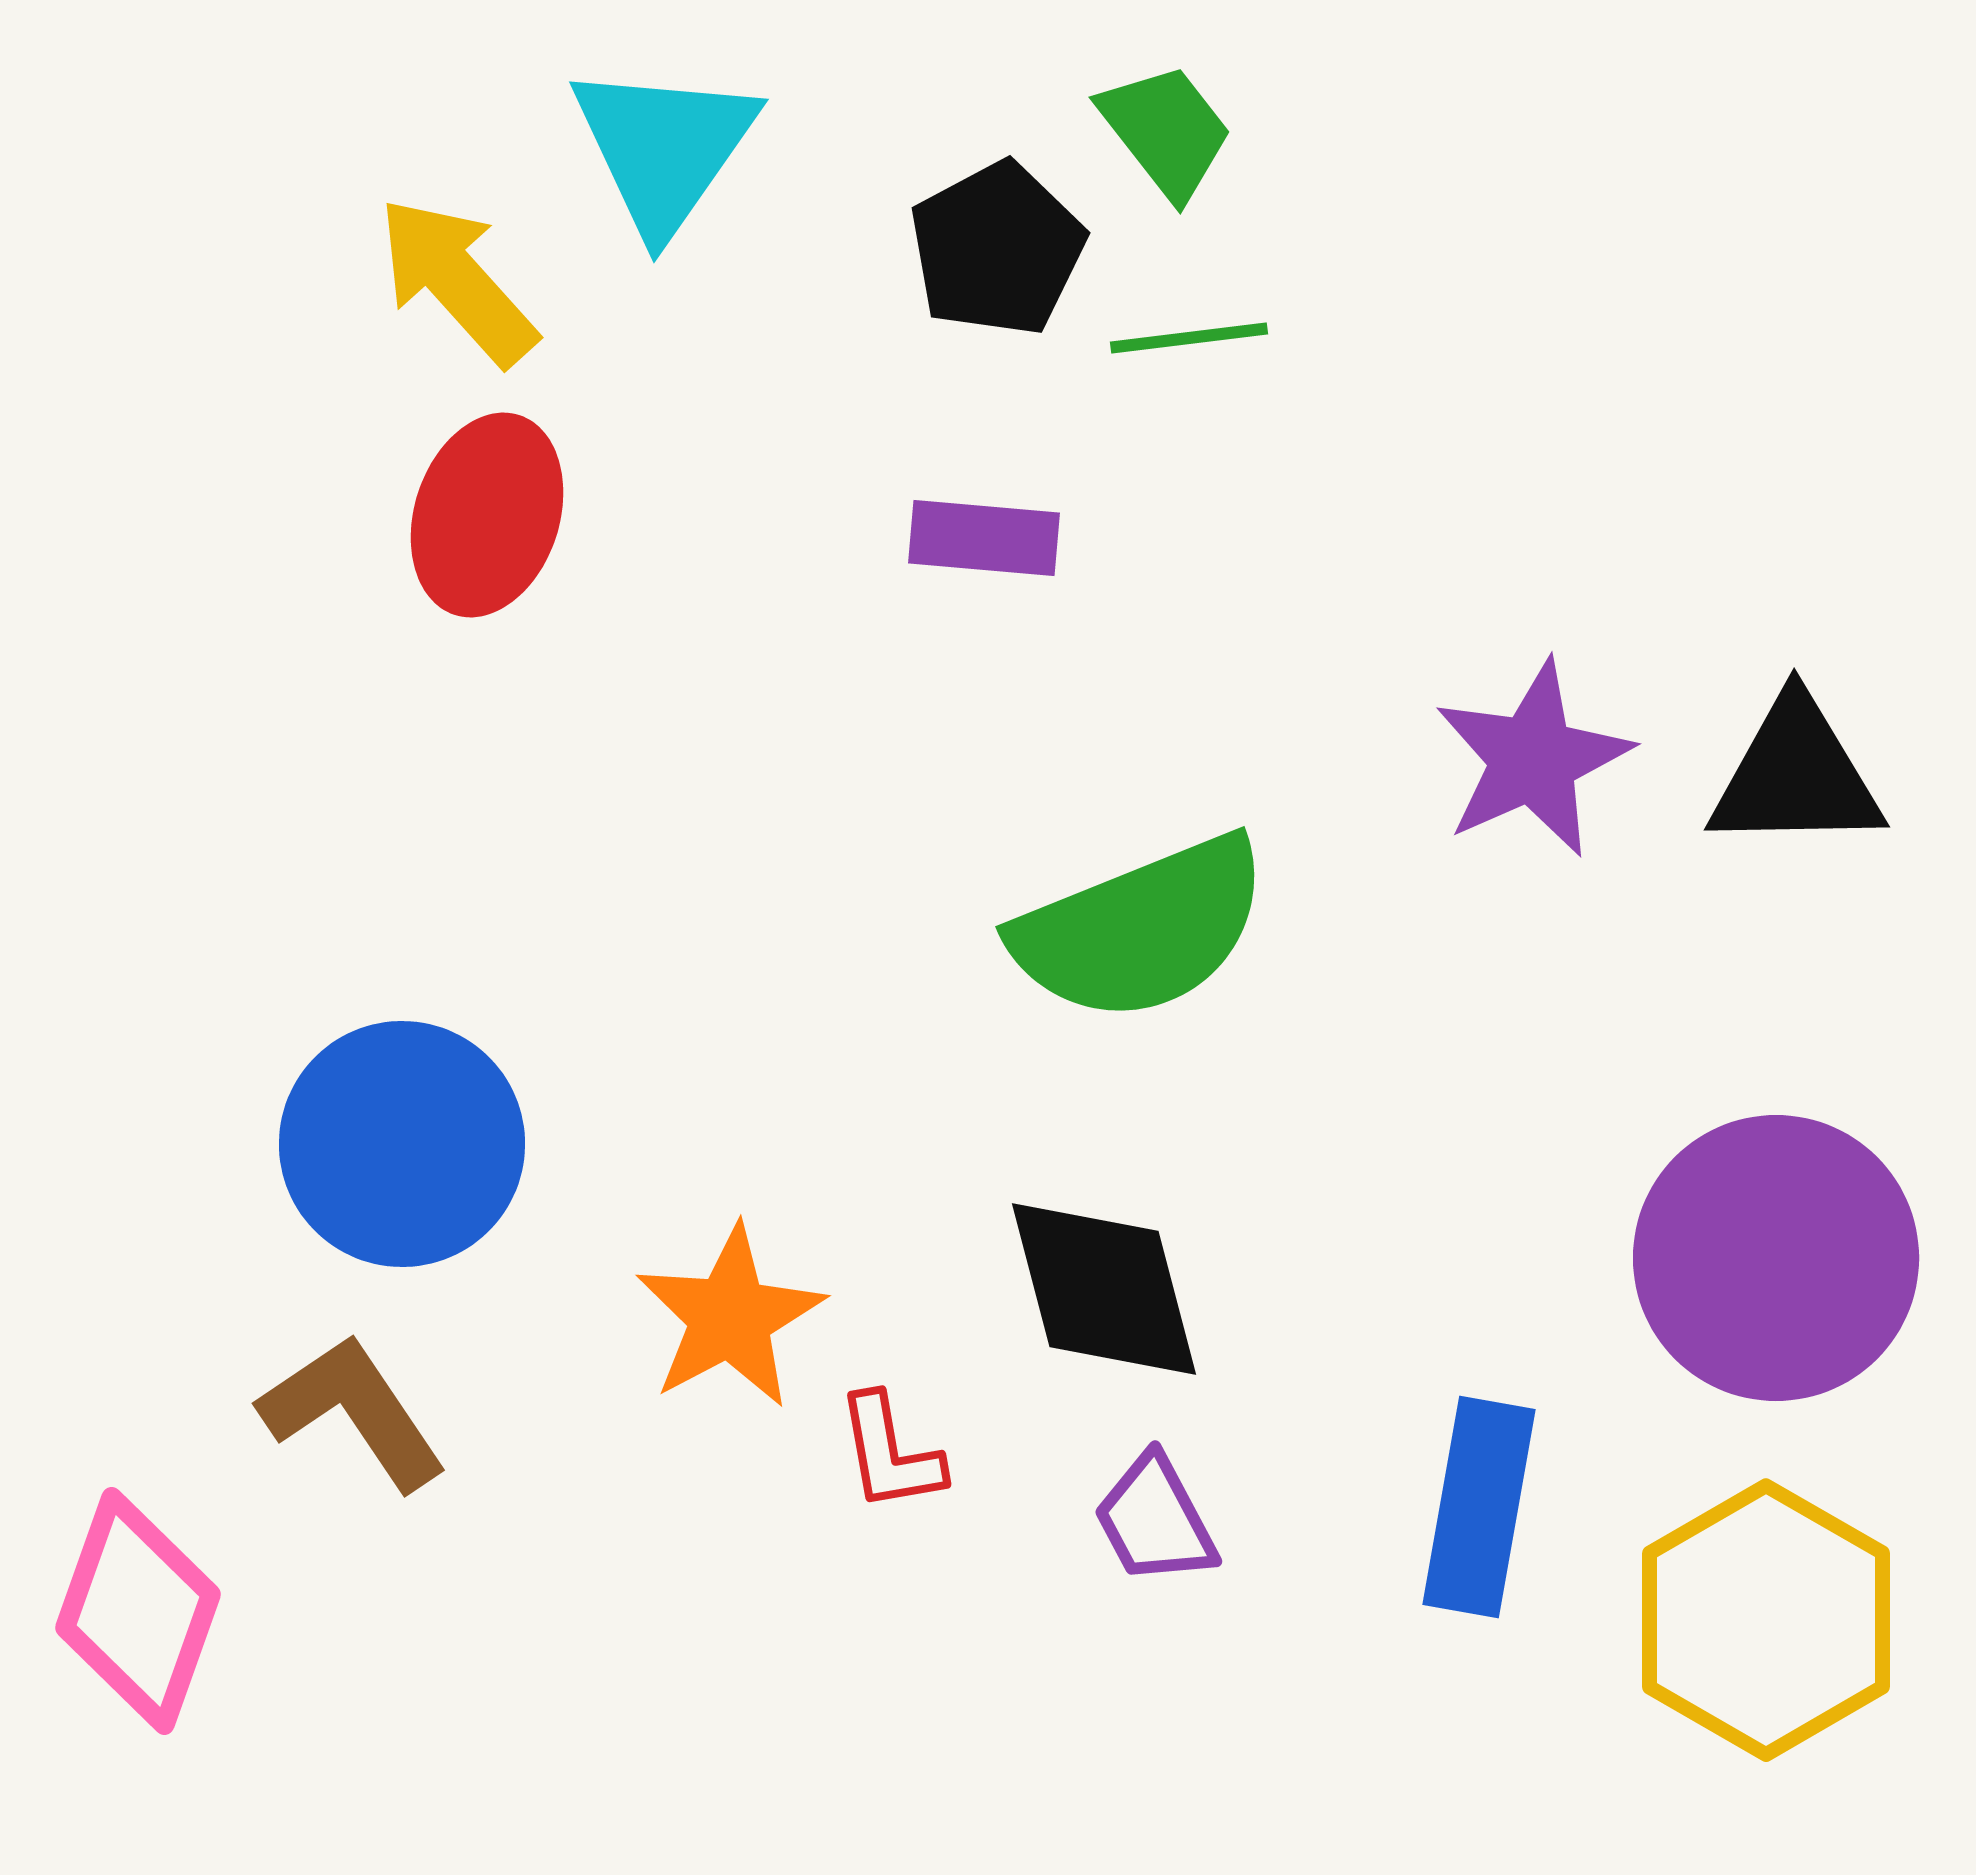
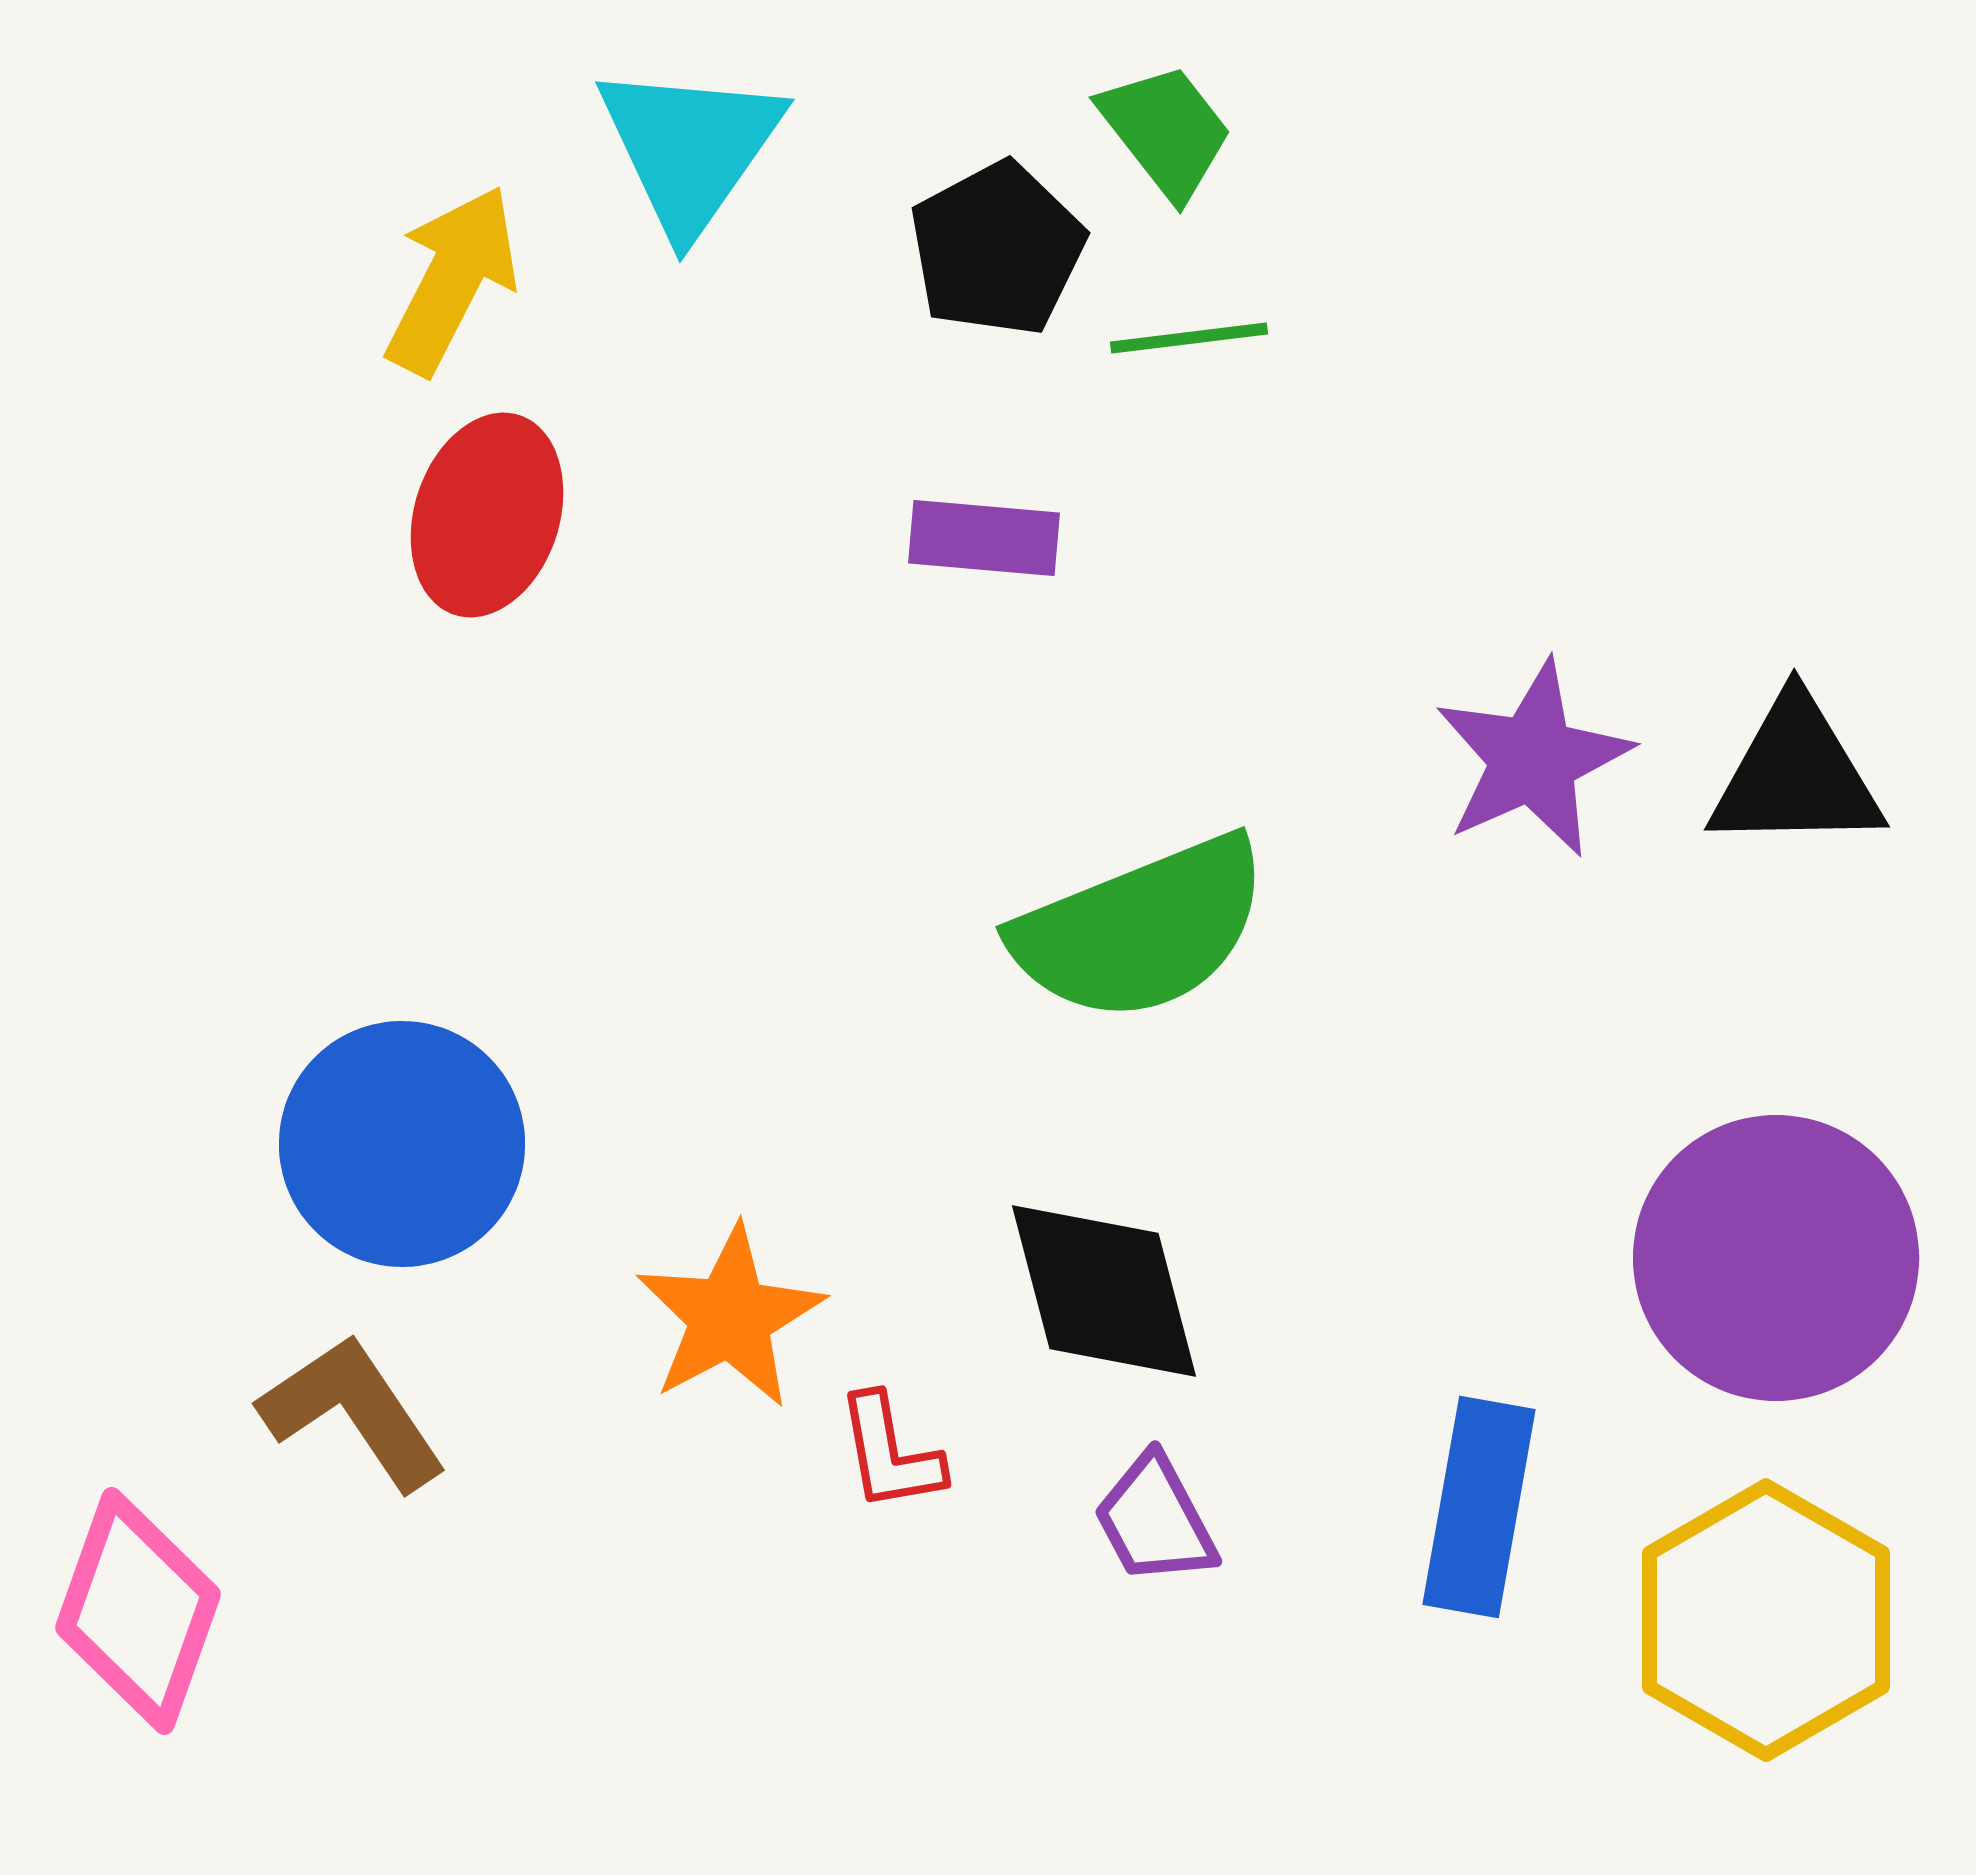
cyan triangle: moved 26 px right
yellow arrow: moved 5 px left, 1 px up; rotated 69 degrees clockwise
black diamond: moved 2 px down
